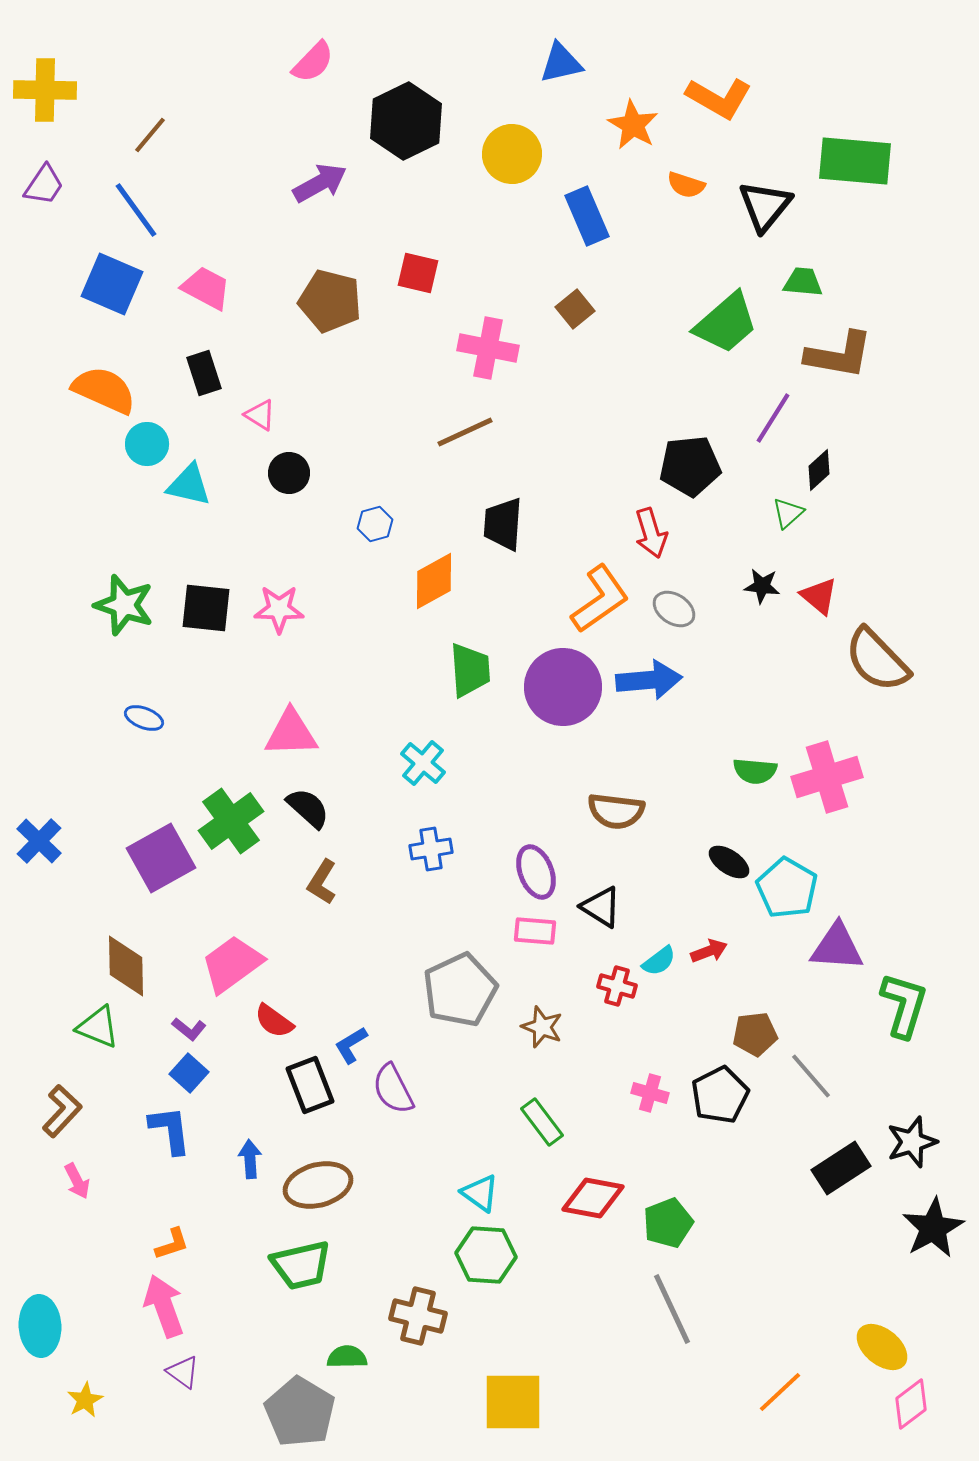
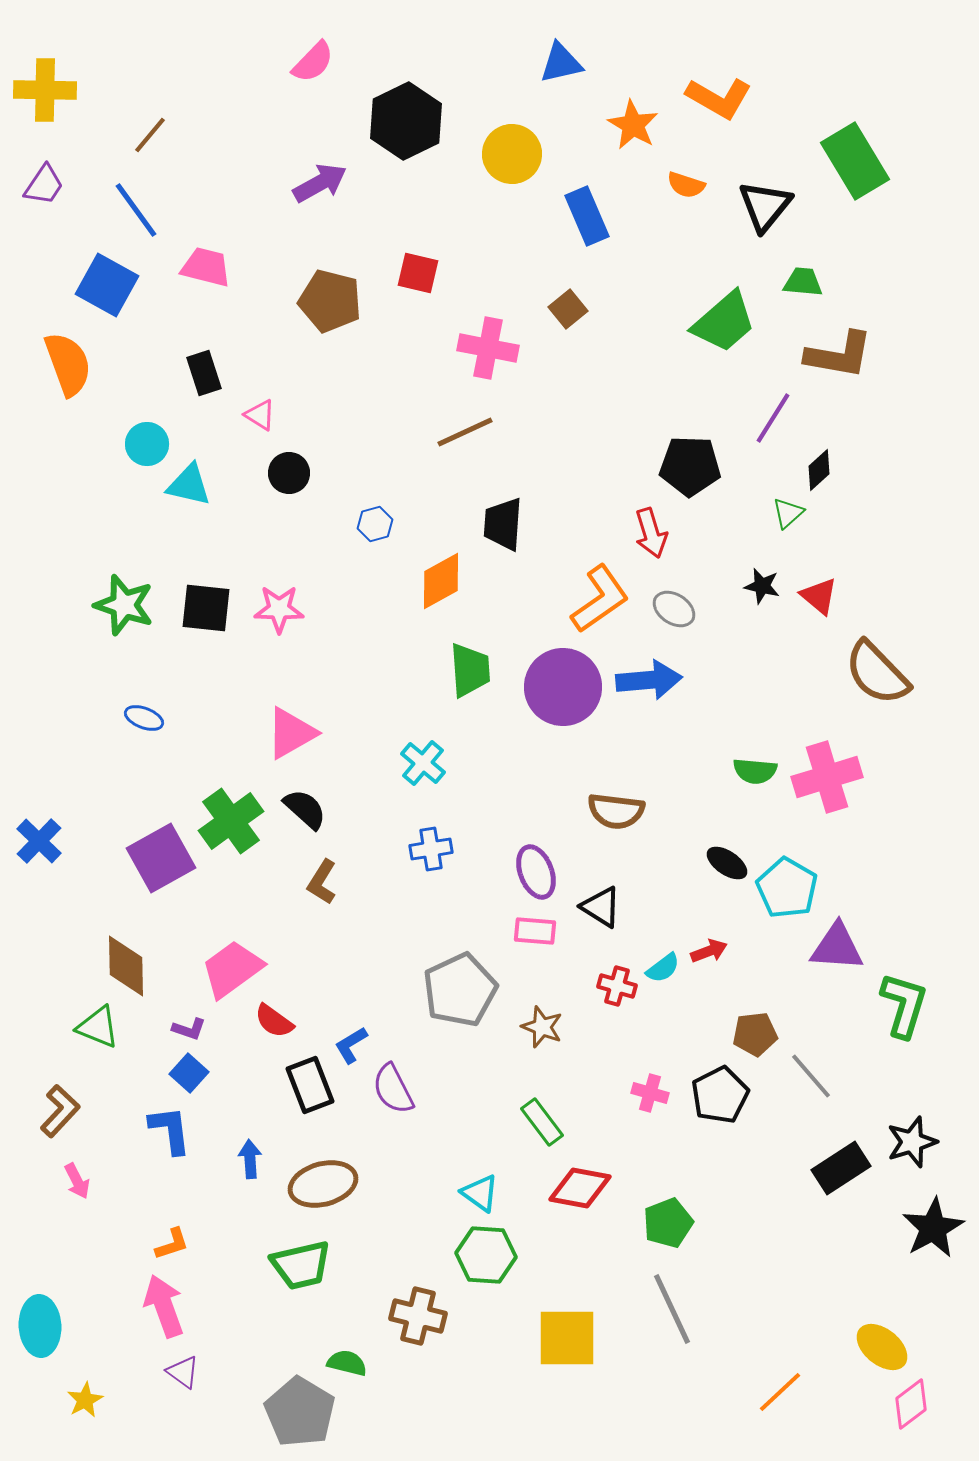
green rectangle at (855, 161): rotated 54 degrees clockwise
blue square at (112, 284): moved 5 px left, 1 px down; rotated 6 degrees clockwise
pink trapezoid at (206, 288): moved 21 px up; rotated 14 degrees counterclockwise
brown square at (575, 309): moved 7 px left
green trapezoid at (726, 323): moved 2 px left, 1 px up
orange semicircle at (104, 390): moved 36 px left, 26 px up; rotated 46 degrees clockwise
black pentagon at (690, 466): rotated 8 degrees clockwise
orange diamond at (434, 581): moved 7 px right
black star at (762, 586): rotated 6 degrees clockwise
brown semicircle at (877, 660): moved 13 px down
pink triangle at (291, 733): rotated 28 degrees counterclockwise
black semicircle at (308, 808): moved 3 px left, 1 px down
black ellipse at (729, 862): moved 2 px left, 1 px down
cyan semicircle at (659, 961): moved 4 px right, 7 px down
pink trapezoid at (232, 964): moved 5 px down
purple L-shape at (189, 1029): rotated 20 degrees counterclockwise
brown L-shape at (62, 1111): moved 2 px left
brown ellipse at (318, 1185): moved 5 px right, 1 px up
red diamond at (593, 1198): moved 13 px left, 10 px up
green semicircle at (347, 1357): moved 6 px down; rotated 15 degrees clockwise
yellow square at (513, 1402): moved 54 px right, 64 px up
